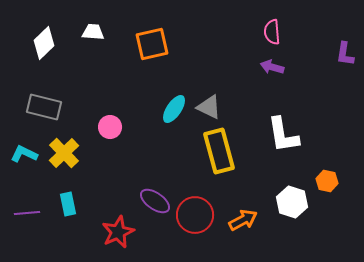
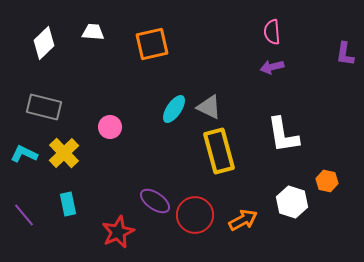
purple arrow: rotated 30 degrees counterclockwise
purple line: moved 3 px left, 2 px down; rotated 55 degrees clockwise
